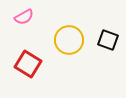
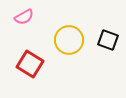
red square: moved 2 px right
